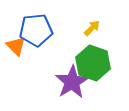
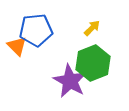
orange triangle: moved 1 px right
green hexagon: rotated 20 degrees clockwise
purple star: moved 2 px left, 1 px up; rotated 12 degrees counterclockwise
